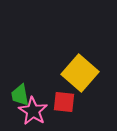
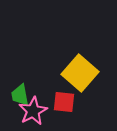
pink star: rotated 12 degrees clockwise
